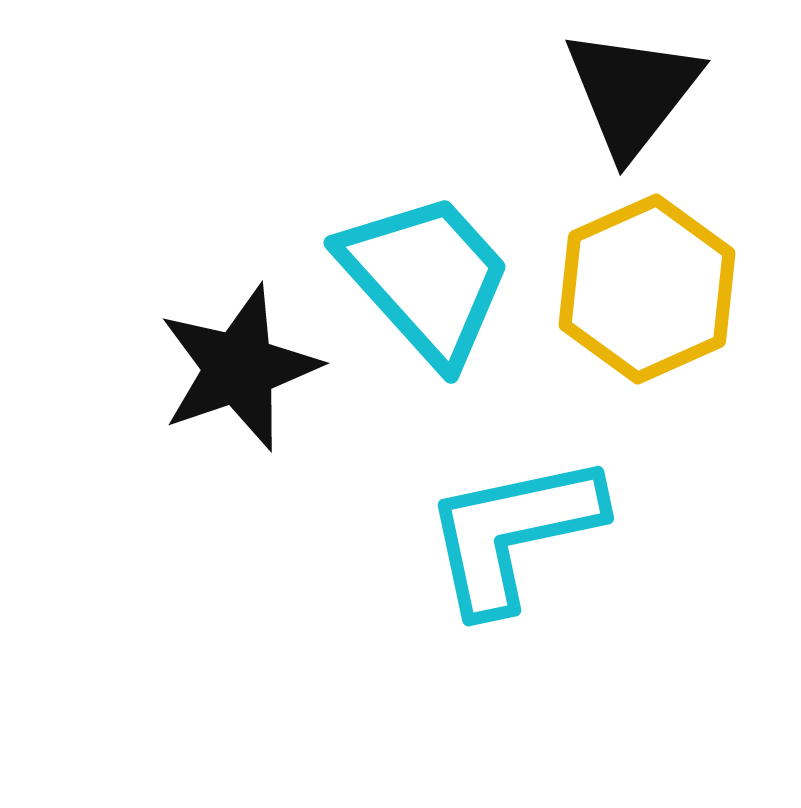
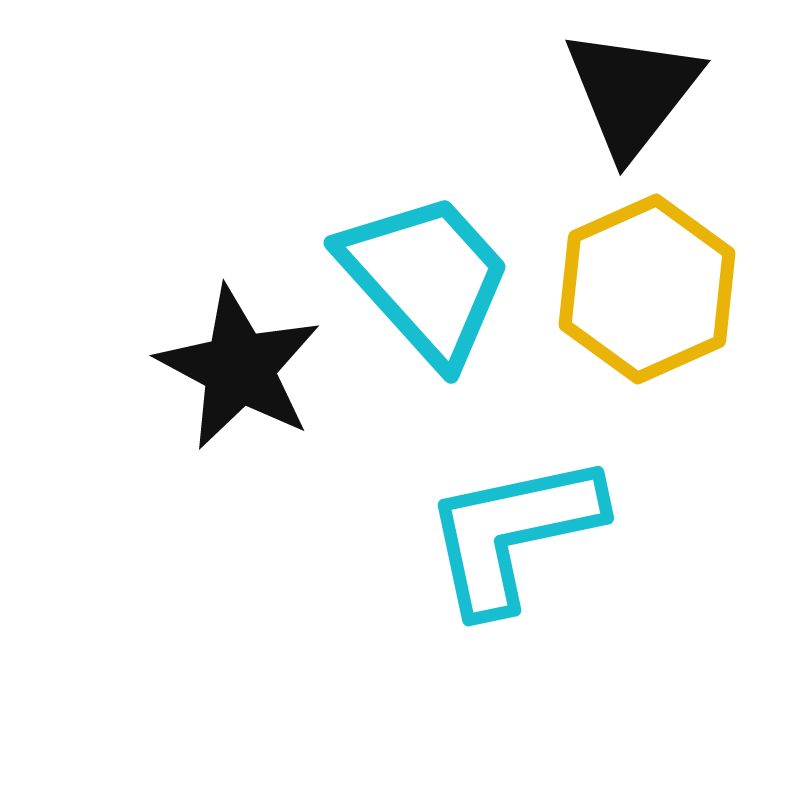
black star: rotated 25 degrees counterclockwise
